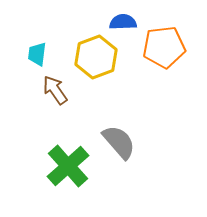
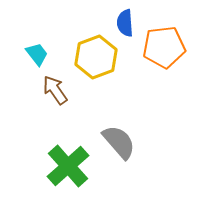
blue semicircle: moved 2 px right, 1 px down; rotated 92 degrees counterclockwise
cyan trapezoid: rotated 135 degrees clockwise
